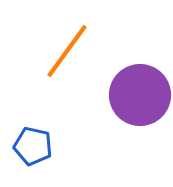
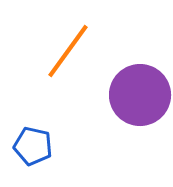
orange line: moved 1 px right
